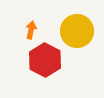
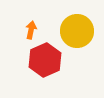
red hexagon: rotated 8 degrees clockwise
